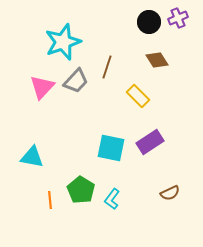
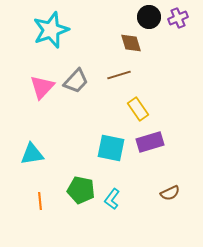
black circle: moved 5 px up
cyan star: moved 12 px left, 12 px up
brown diamond: moved 26 px left, 17 px up; rotated 15 degrees clockwise
brown line: moved 12 px right, 8 px down; rotated 55 degrees clockwise
yellow rectangle: moved 13 px down; rotated 10 degrees clockwise
purple rectangle: rotated 16 degrees clockwise
cyan triangle: moved 3 px up; rotated 20 degrees counterclockwise
green pentagon: rotated 20 degrees counterclockwise
orange line: moved 10 px left, 1 px down
